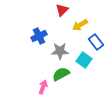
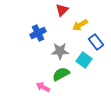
blue cross: moved 1 px left, 3 px up
pink arrow: rotated 80 degrees counterclockwise
